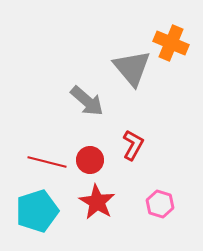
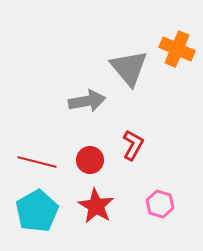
orange cross: moved 6 px right, 6 px down
gray triangle: moved 3 px left
gray arrow: rotated 51 degrees counterclockwise
red line: moved 10 px left
red star: moved 1 px left, 4 px down
cyan pentagon: rotated 12 degrees counterclockwise
